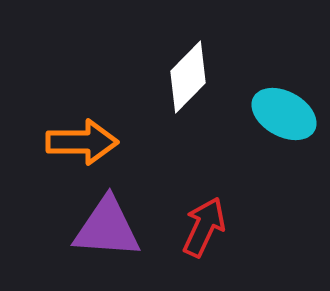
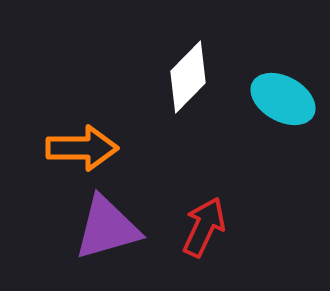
cyan ellipse: moved 1 px left, 15 px up
orange arrow: moved 6 px down
purple triangle: rotated 20 degrees counterclockwise
